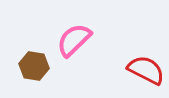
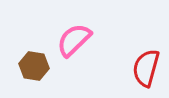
red semicircle: moved 2 px up; rotated 102 degrees counterclockwise
